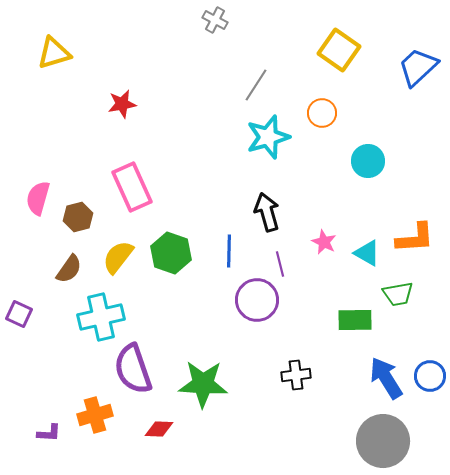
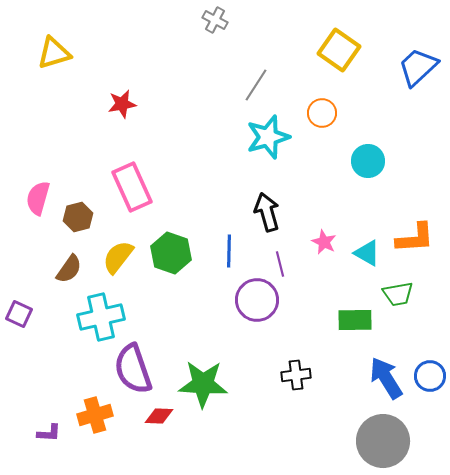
red diamond: moved 13 px up
